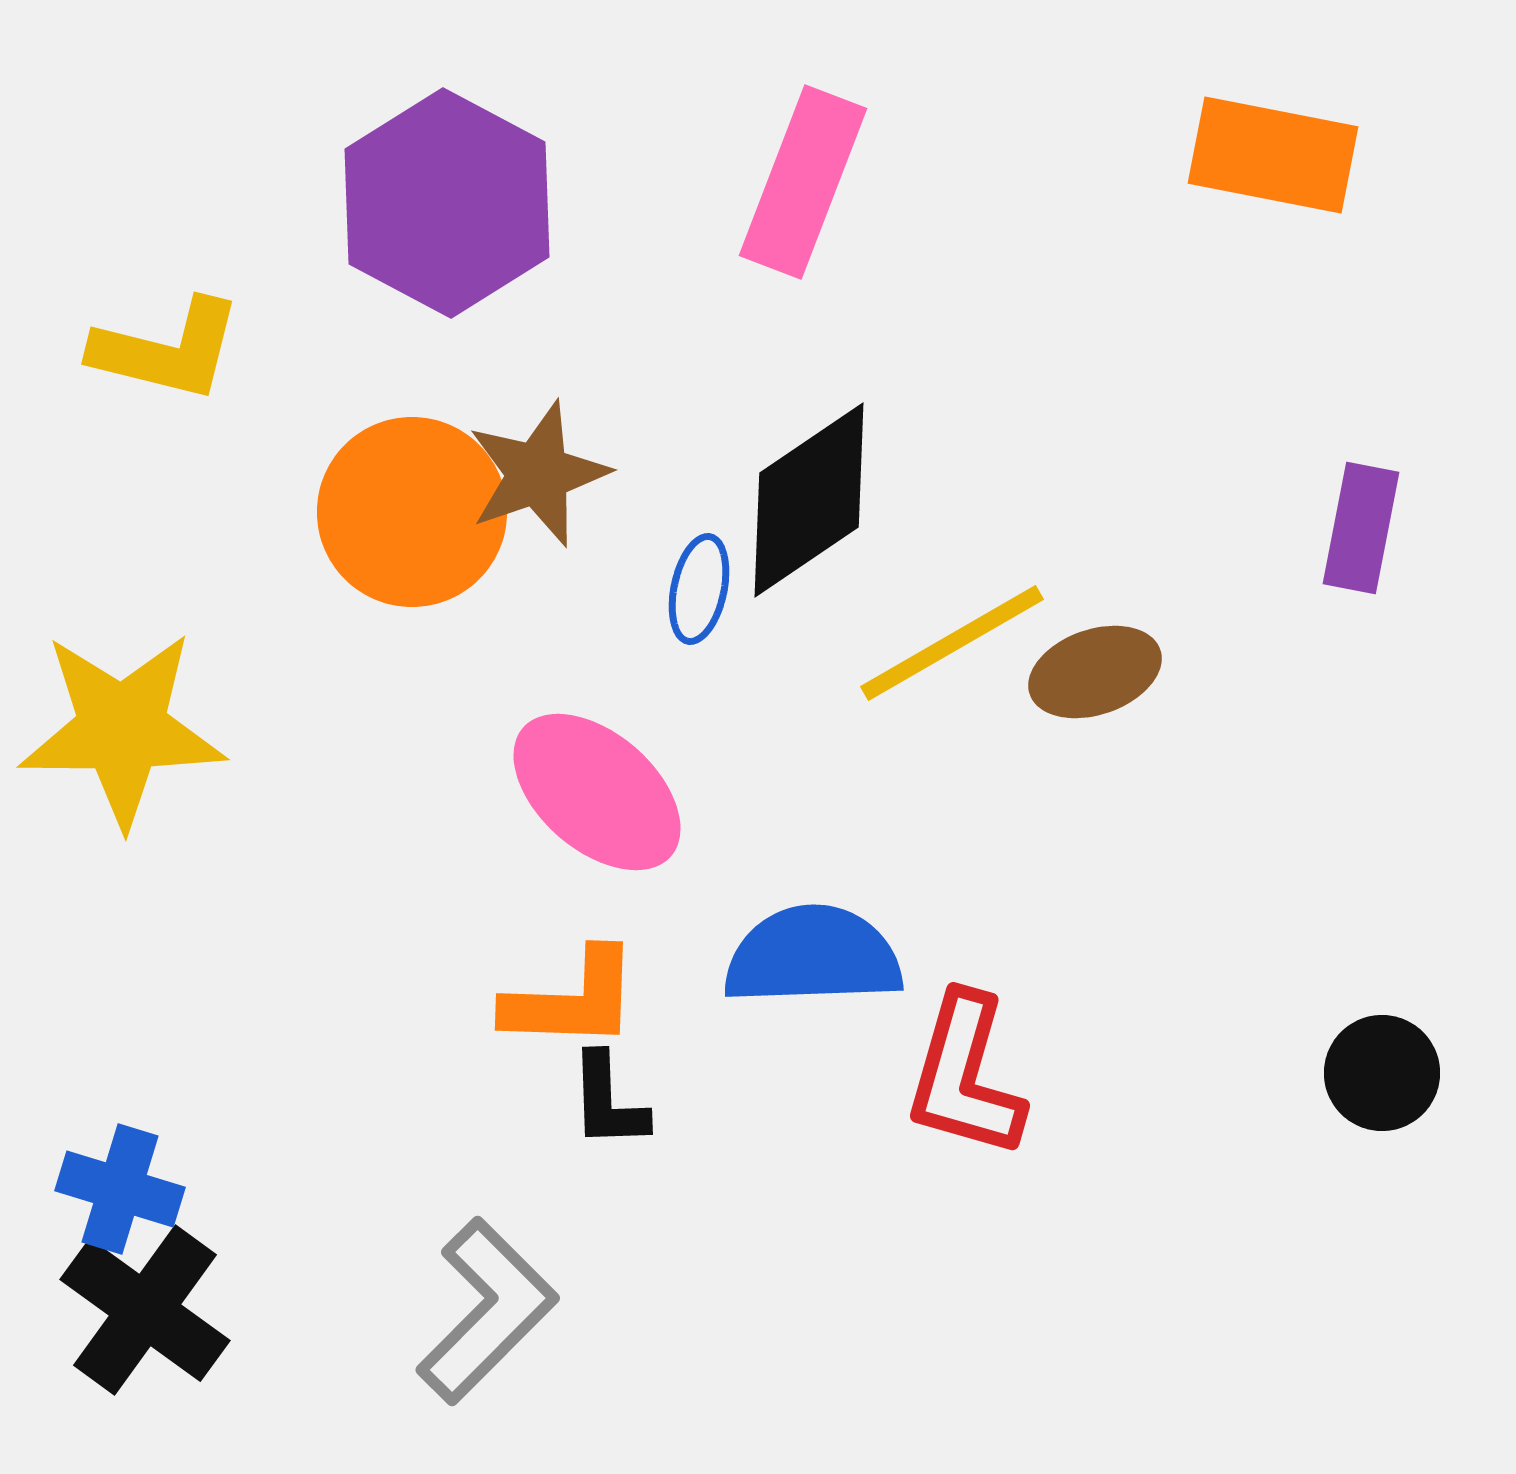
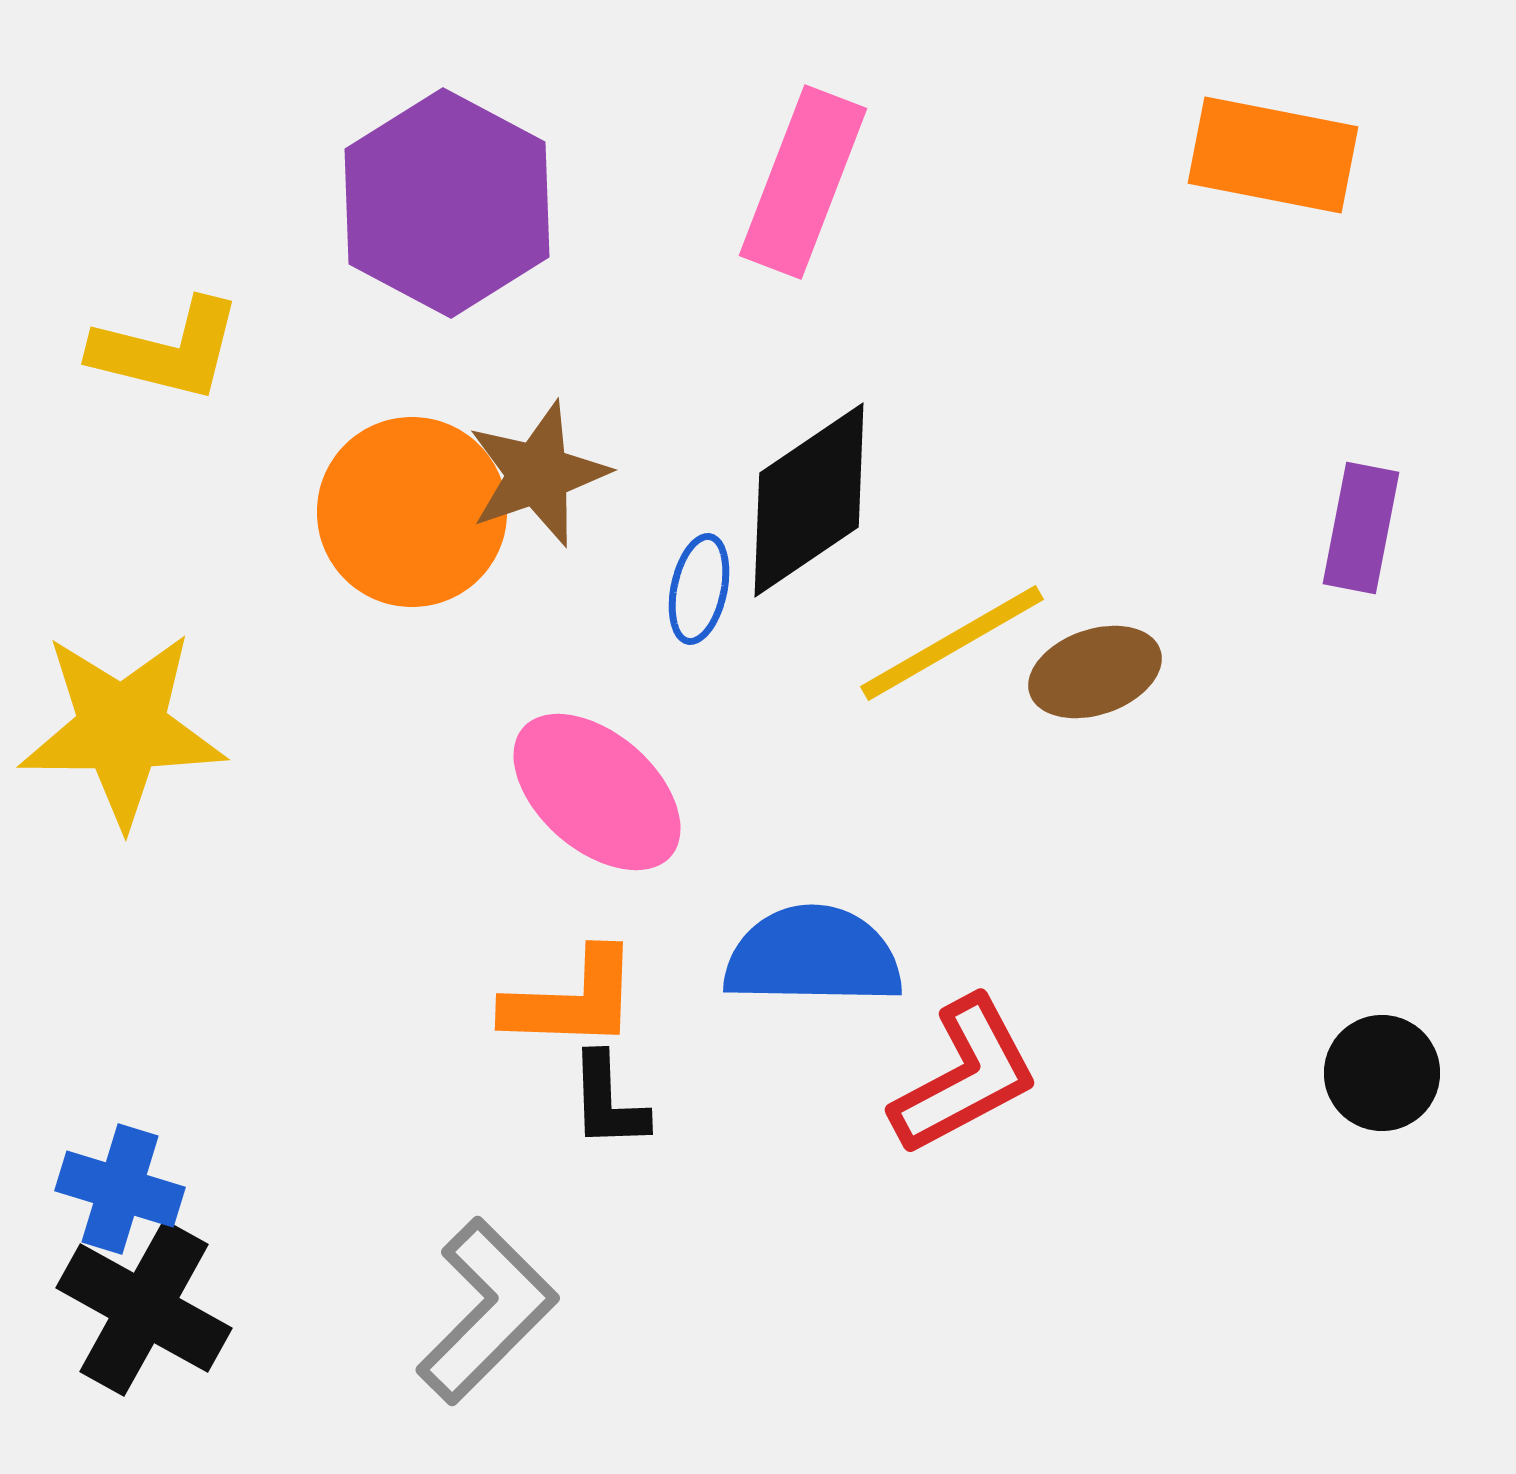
blue semicircle: rotated 3 degrees clockwise
red L-shape: rotated 134 degrees counterclockwise
black cross: moved 1 px left, 2 px up; rotated 7 degrees counterclockwise
